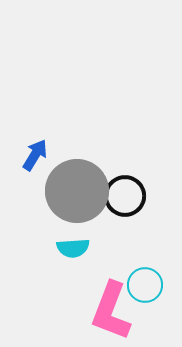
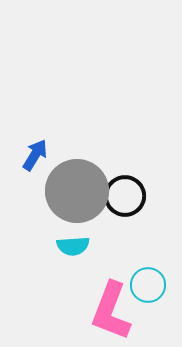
cyan semicircle: moved 2 px up
cyan circle: moved 3 px right
